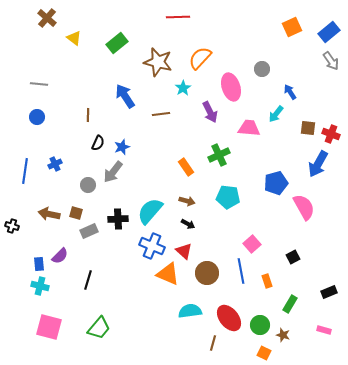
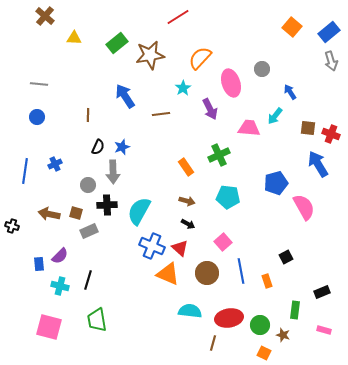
red line at (178, 17): rotated 30 degrees counterclockwise
brown cross at (47, 18): moved 2 px left, 2 px up
orange square at (292, 27): rotated 24 degrees counterclockwise
yellow triangle at (74, 38): rotated 35 degrees counterclockwise
gray arrow at (331, 61): rotated 18 degrees clockwise
brown star at (158, 62): moved 8 px left, 7 px up; rotated 24 degrees counterclockwise
pink ellipse at (231, 87): moved 4 px up
purple arrow at (210, 112): moved 3 px up
cyan arrow at (276, 114): moved 1 px left, 2 px down
black semicircle at (98, 143): moved 4 px down
blue arrow at (318, 164): rotated 120 degrees clockwise
gray arrow at (113, 172): rotated 40 degrees counterclockwise
cyan semicircle at (150, 211): moved 11 px left; rotated 12 degrees counterclockwise
black cross at (118, 219): moved 11 px left, 14 px up
pink square at (252, 244): moved 29 px left, 2 px up
red triangle at (184, 251): moved 4 px left, 3 px up
black square at (293, 257): moved 7 px left
cyan cross at (40, 286): moved 20 px right
black rectangle at (329, 292): moved 7 px left
green rectangle at (290, 304): moved 5 px right, 6 px down; rotated 24 degrees counterclockwise
cyan semicircle at (190, 311): rotated 15 degrees clockwise
red ellipse at (229, 318): rotated 60 degrees counterclockwise
green trapezoid at (99, 328): moved 2 px left, 8 px up; rotated 130 degrees clockwise
